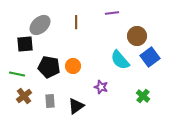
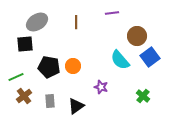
gray ellipse: moved 3 px left, 3 px up; rotated 10 degrees clockwise
green line: moved 1 px left, 3 px down; rotated 35 degrees counterclockwise
